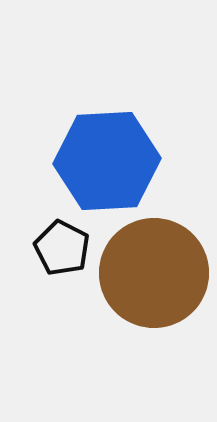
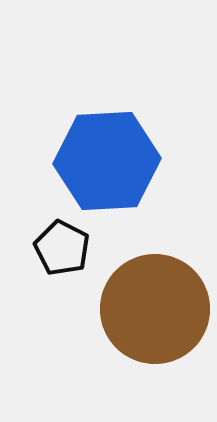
brown circle: moved 1 px right, 36 px down
